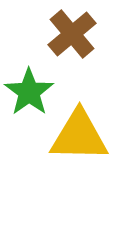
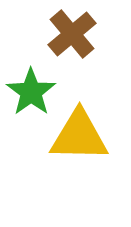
green star: moved 2 px right
